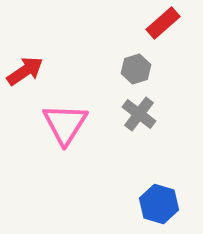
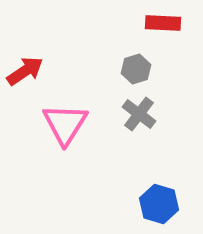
red rectangle: rotated 44 degrees clockwise
